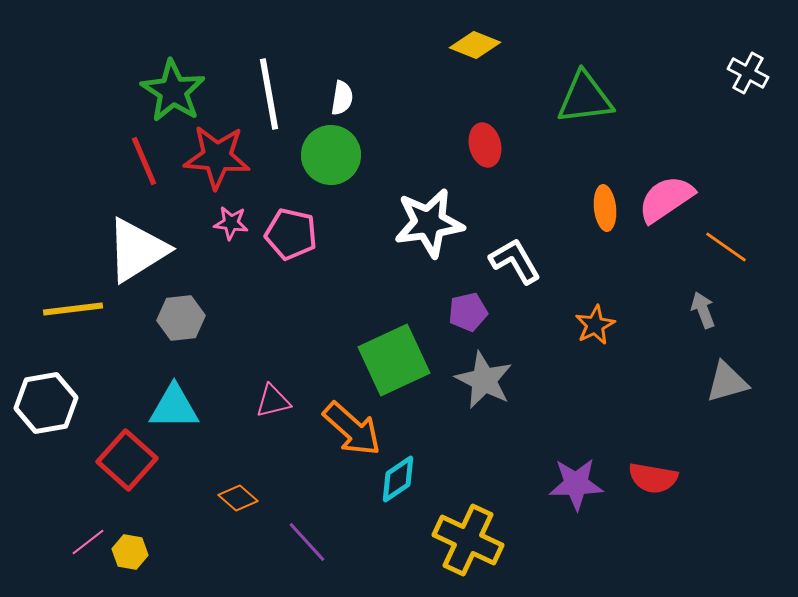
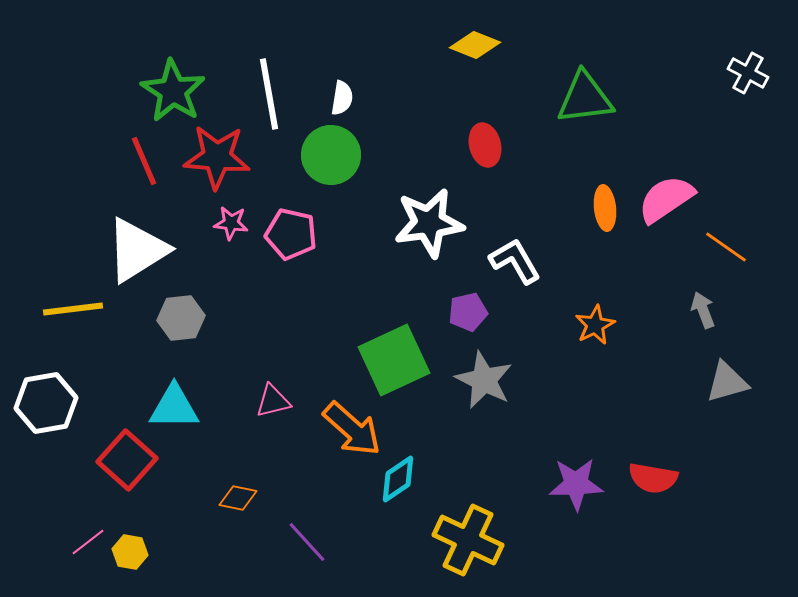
orange diamond: rotated 30 degrees counterclockwise
